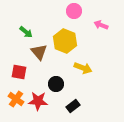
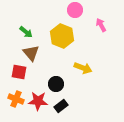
pink circle: moved 1 px right, 1 px up
pink arrow: rotated 40 degrees clockwise
yellow hexagon: moved 3 px left, 5 px up
brown triangle: moved 8 px left, 1 px down
orange cross: rotated 14 degrees counterclockwise
black rectangle: moved 12 px left
